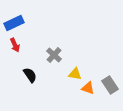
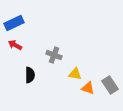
red arrow: rotated 144 degrees clockwise
gray cross: rotated 21 degrees counterclockwise
black semicircle: rotated 35 degrees clockwise
